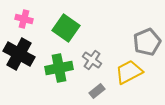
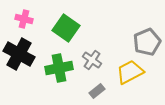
yellow trapezoid: moved 1 px right
